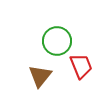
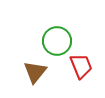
brown triangle: moved 5 px left, 4 px up
